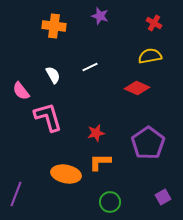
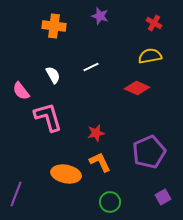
white line: moved 1 px right
purple pentagon: moved 1 px right, 9 px down; rotated 12 degrees clockwise
orange L-shape: rotated 65 degrees clockwise
